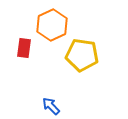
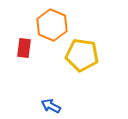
orange hexagon: rotated 12 degrees counterclockwise
blue arrow: rotated 18 degrees counterclockwise
